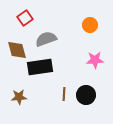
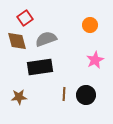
brown diamond: moved 9 px up
pink star: rotated 24 degrees counterclockwise
